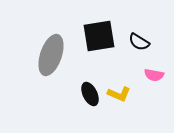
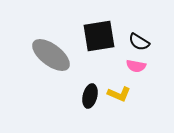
gray ellipse: rotated 72 degrees counterclockwise
pink semicircle: moved 18 px left, 9 px up
black ellipse: moved 2 px down; rotated 40 degrees clockwise
